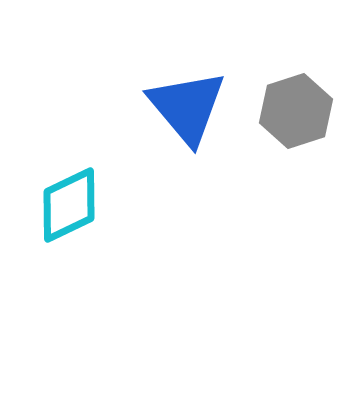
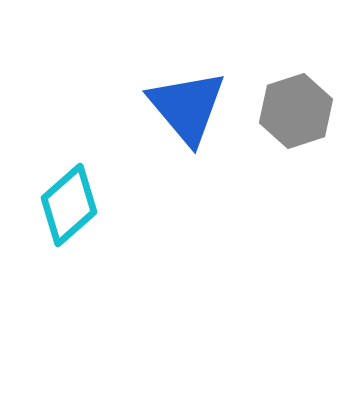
cyan diamond: rotated 16 degrees counterclockwise
